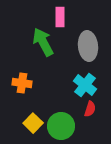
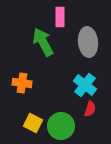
gray ellipse: moved 4 px up
yellow square: rotated 18 degrees counterclockwise
